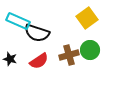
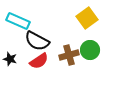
black semicircle: moved 8 px down; rotated 10 degrees clockwise
